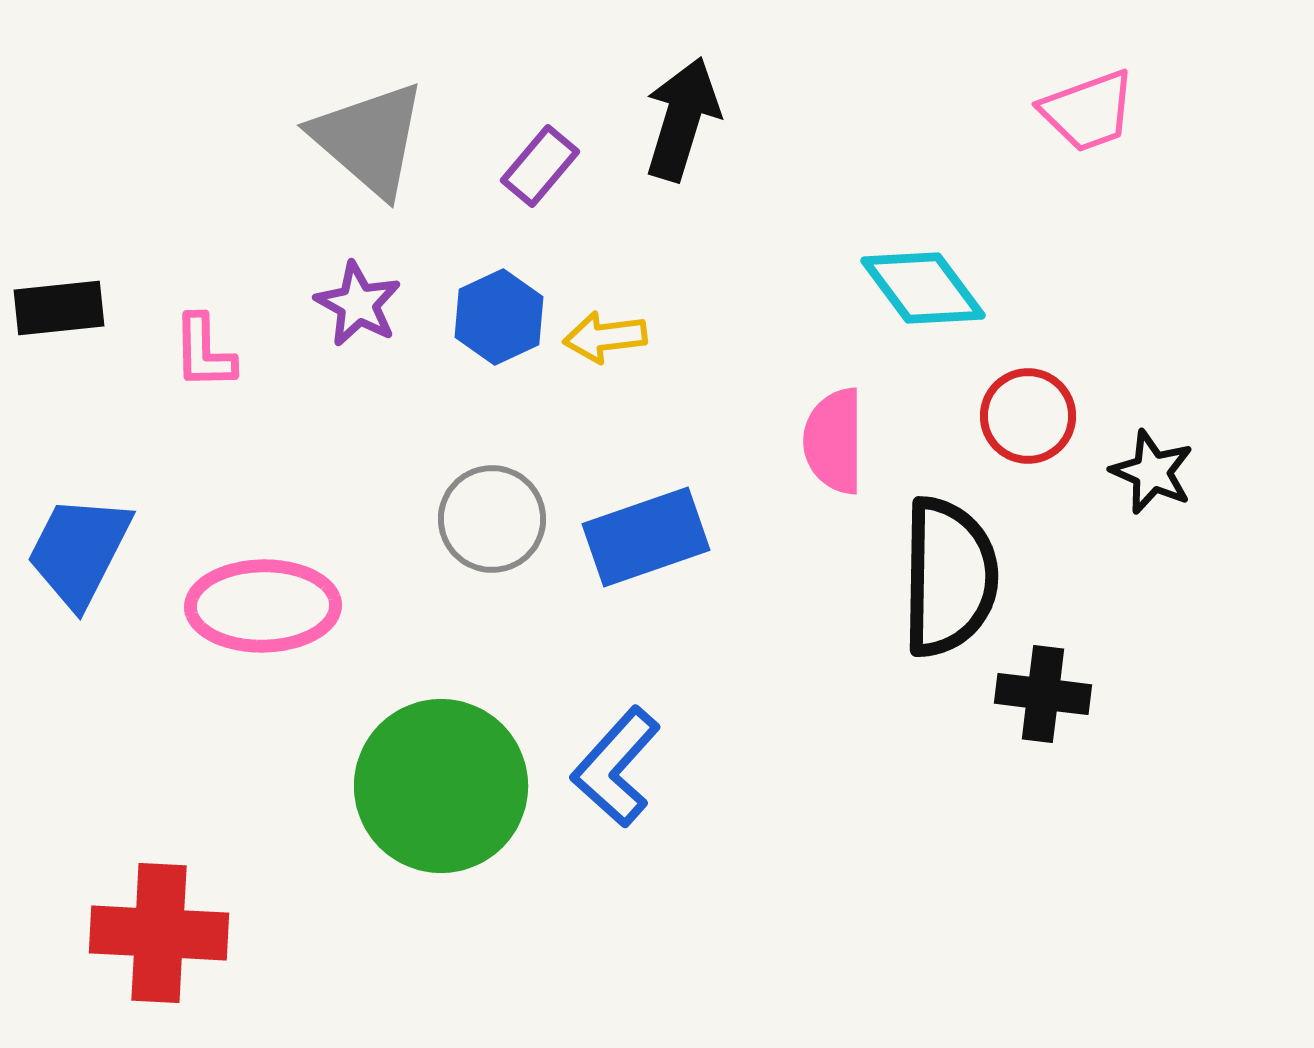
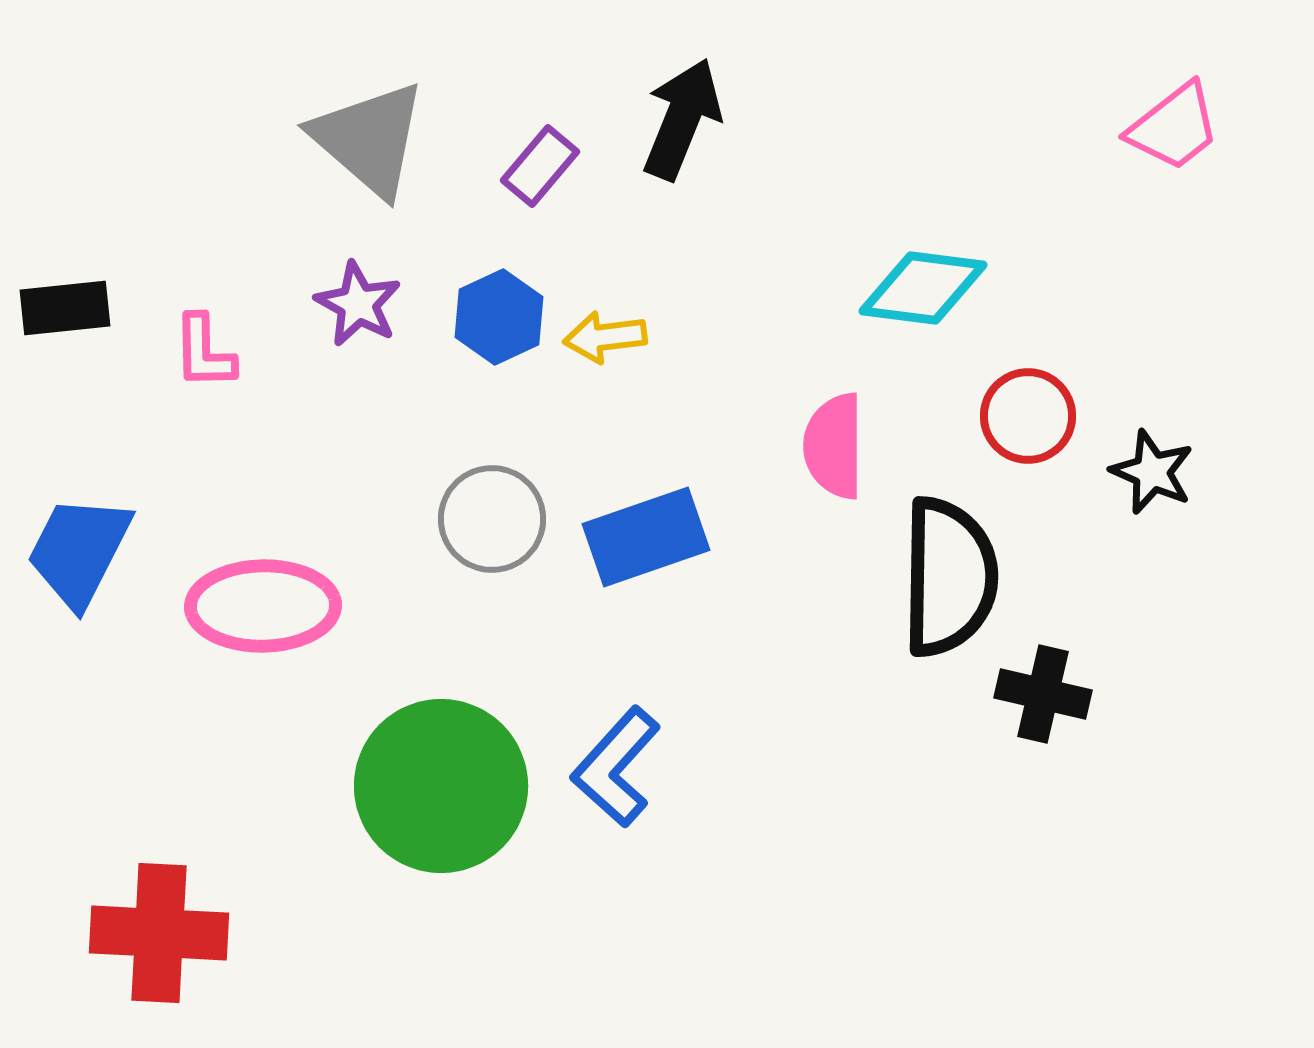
pink trapezoid: moved 86 px right, 16 px down; rotated 18 degrees counterclockwise
black arrow: rotated 5 degrees clockwise
cyan diamond: rotated 46 degrees counterclockwise
black rectangle: moved 6 px right
pink semicircle: moved 5 px down
black cross: rotated 6 degrees clockwise
